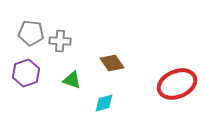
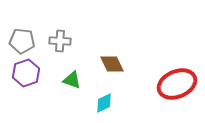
gray pentagon: moved 9 px left, 8 px down
brown diamond: moved 1 px down; rotated 10 degrees clockwise
cyan diamond: rotated 10 degrees counterclockwise
